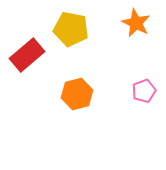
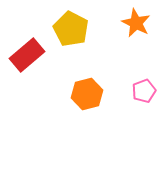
yellow pentagon: rotated 16 degrees clockwise
orange hexagon: moved 10 px right
